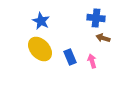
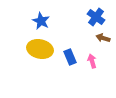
blue cross: moved 1 px up; rotated 30 degrees clockwise
yellow ellipse: rotated 35 degrees counterclockwise
